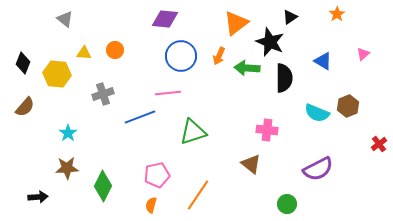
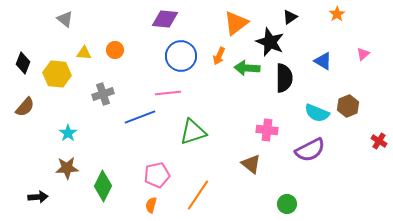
red cross: moved 3 px up; rotated 21 degrees counterclockwise
purple semicircle: moved 8 px left, 19 px up
